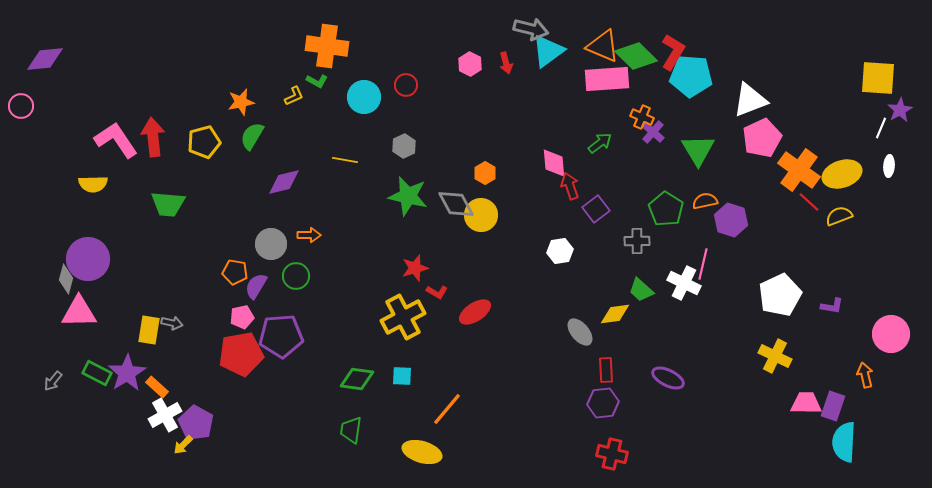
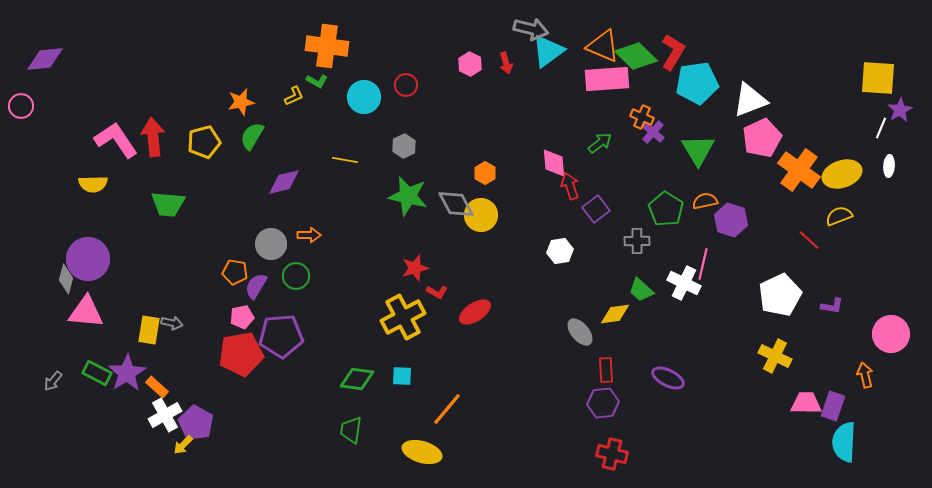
cyan pentagon at (691, 76): moved 6 px right, 7 px down; rotated 12 degrees counterclockwise
red line at (809, 202): moved 38 px down
pink triangle at (79, 312): moved 7 px right; rotated 6 degrees clockwise
